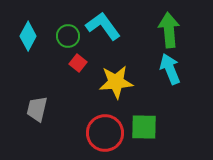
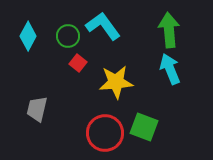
green square: rotated 20 degrees clockwise
